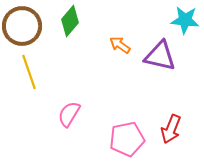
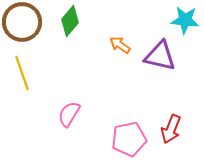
brown circle: moved 4 px up
yellow line: moved 7 px left, 1 px down
pink pentagon: moved 2 px right
